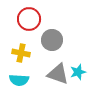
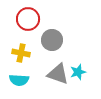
red circle: moved 1 px left
